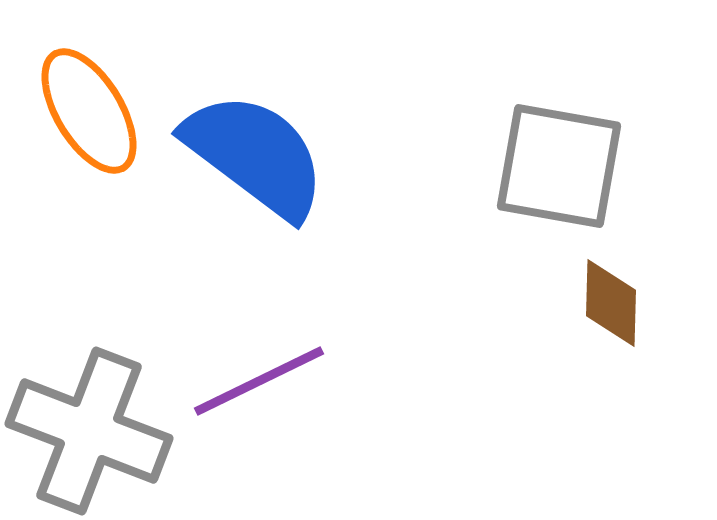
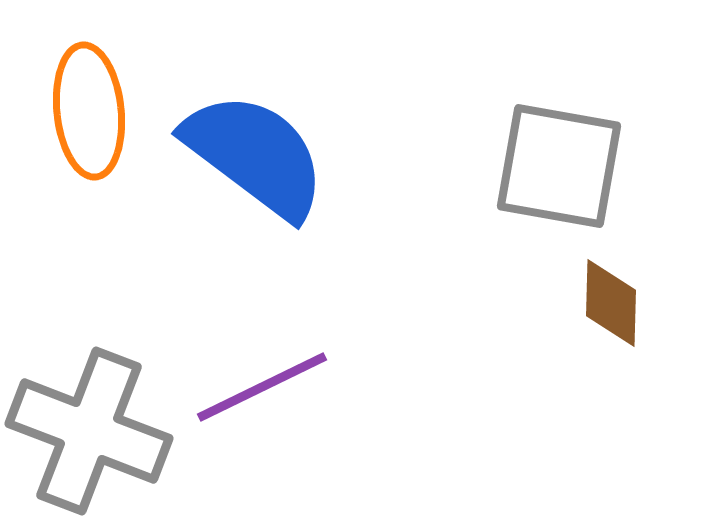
orange ellipse: rotated 25 degrees clockwise
purple line: moved 3 px right, 6 px down
